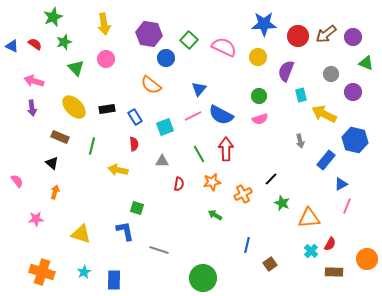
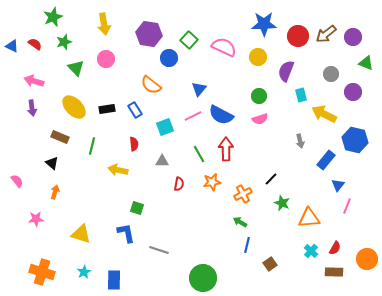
blue circle at (166, 58): moved 3 px right
blue rectangle at (135, 117): moved 7 px up
blue triangle at (341, 184): moved 3 px left, 1 px down; rotated 24 degrees counterclockwise
green arrow at (215, 215): moved 25 px right, 7 px down
blue L-shape at (125, 231): moved 1 px right, 2 px down
red semicircle at (330, 244): moved 5 px right, 4 px down
